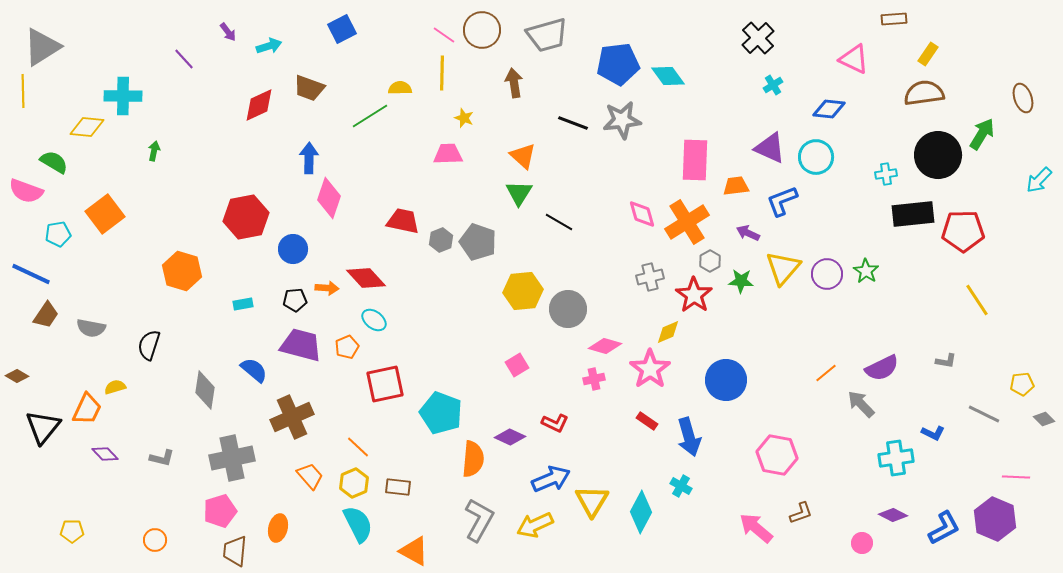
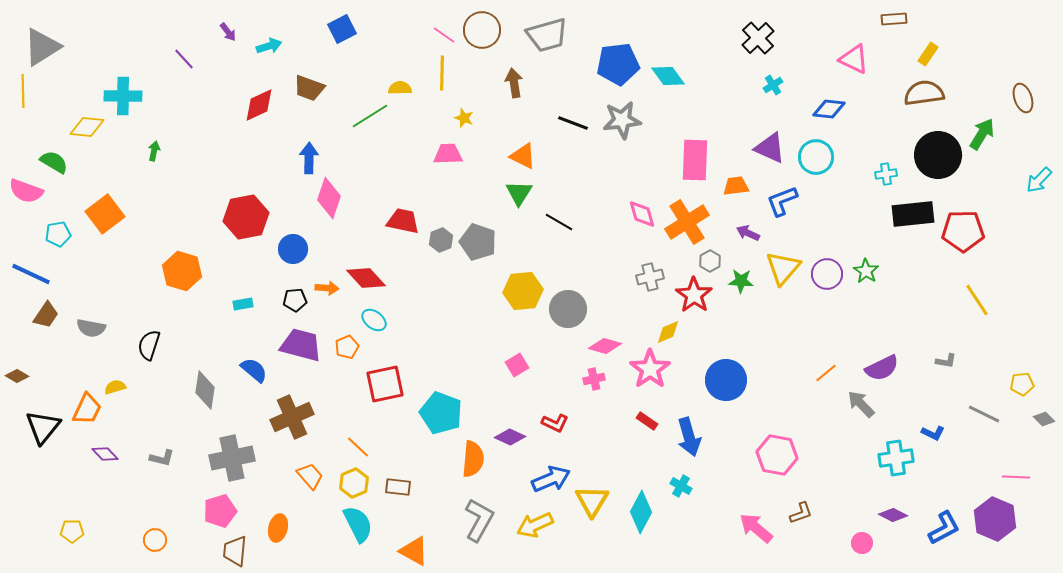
orange triangle at (523, 156): rotated 16 degrees counterclockwise
